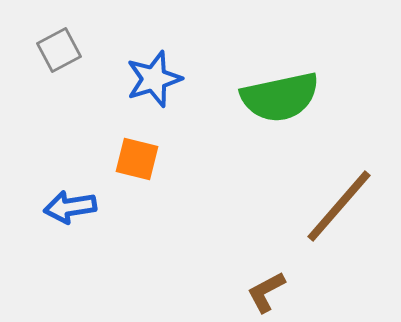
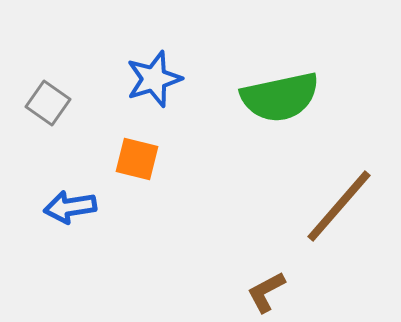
gray square: moved 11 px left, 53 px down; rotated 27 degrees counterclockwise
